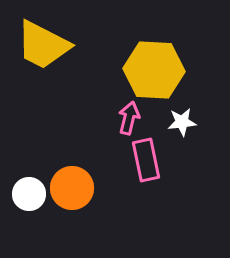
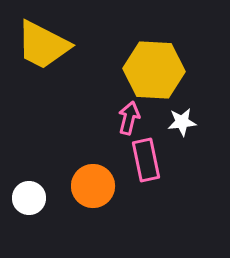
orange circle: moved 21 px right, 2 px up
white circle: moved 4 px down
